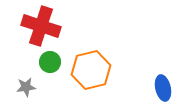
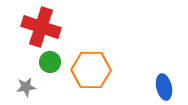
red cross: moved 1 px down
orange hexagon: rotated 15 degrees clockwise
blue ellipse: moved 1 px right, 1 px up
